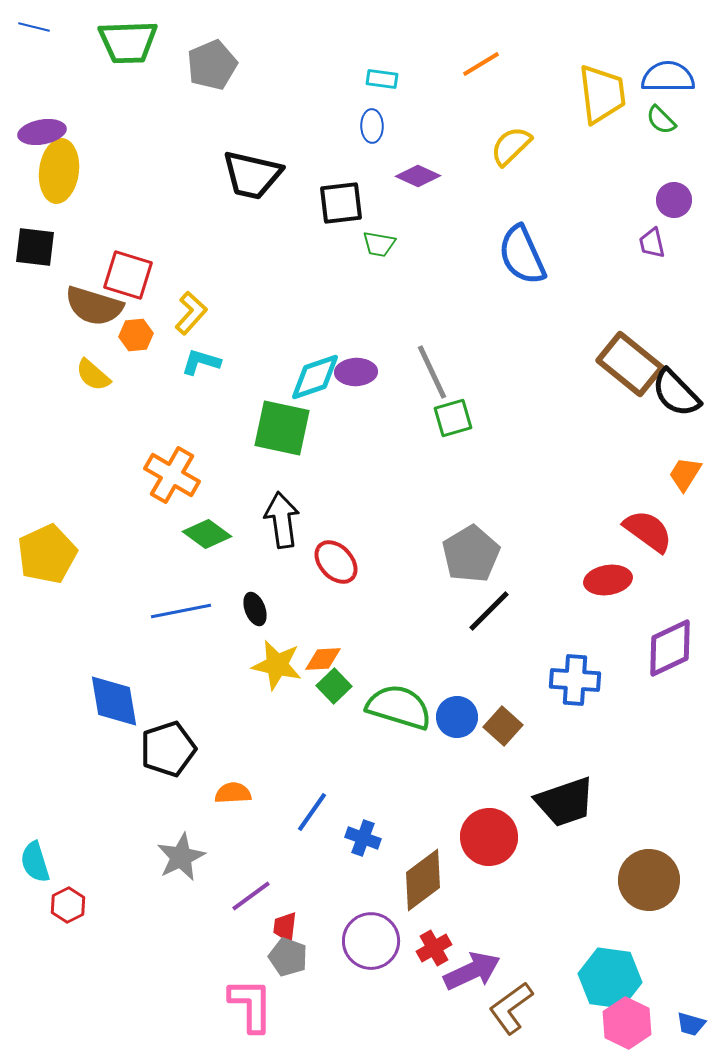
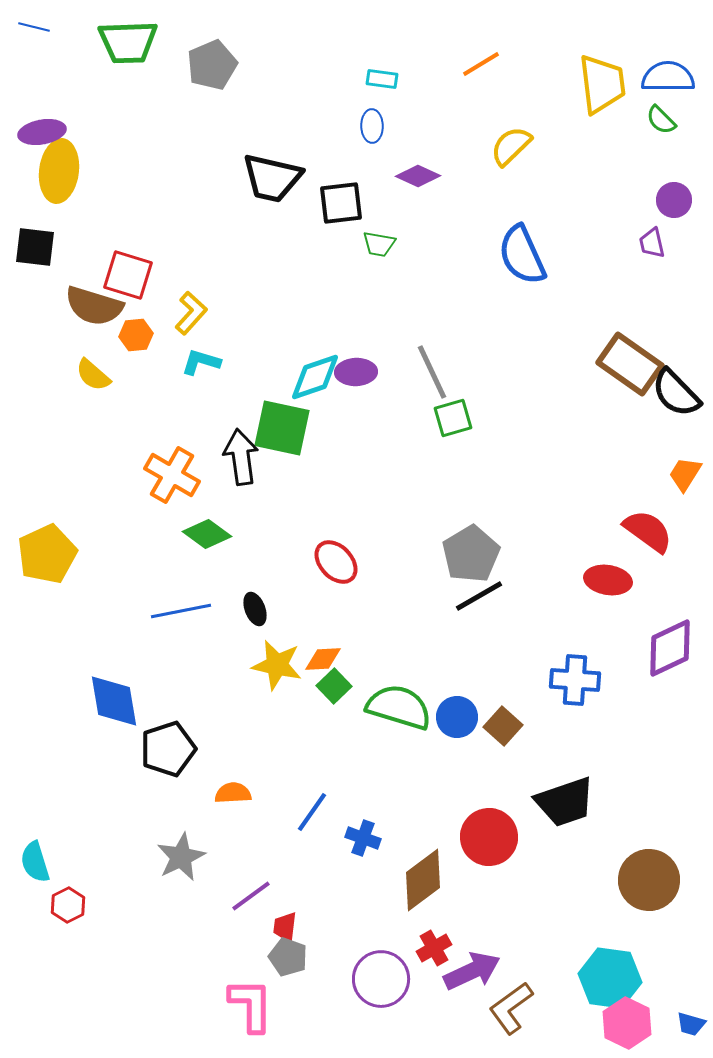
yellow trapezoid at (602, 94): moved 10 px up
black trapezoid at (252, 175): moved 20 px right, 3 px down
brown rectangle at (630, 364): rotated 4 degrees counterclockwise
black arrow at (282, 520): moved 41 px left, 63 px up
red ellipse at (608, 580): rotated 18 degrees clockwise
black line at (489, 611): moved 10 px left, 15 px up; rotated 15 degrees clockwise
purple circle at (371, 941): moved 10 px right, 38 px down
